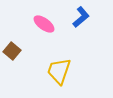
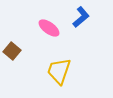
pink ellipse: moved 5 px right, 4 px down
